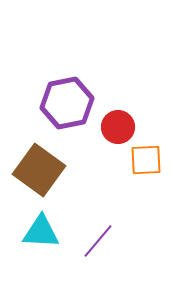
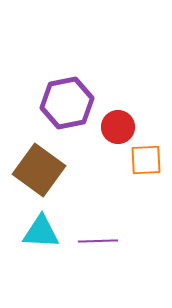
purple line: rotated 48 degrees clockwise
